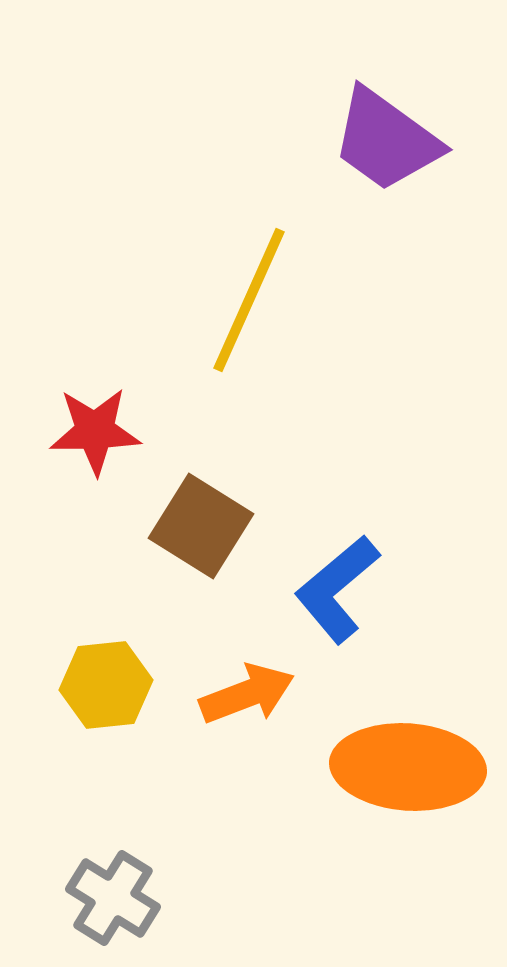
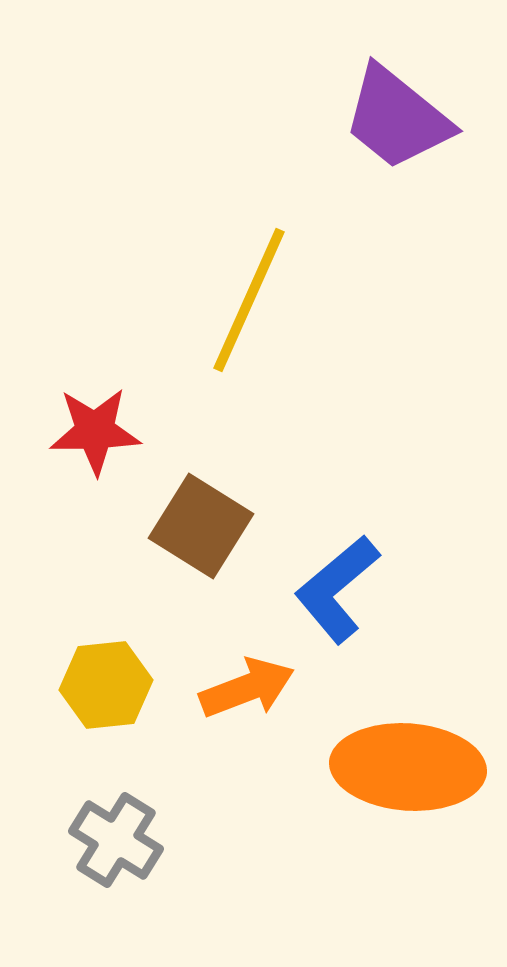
purple trapezoid: moved 11 px right, 22 px up; rotated 3 degrees clockwise
orange arrow: moved 6 px up
gray cross: moved 3 px right, 58 px up
